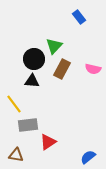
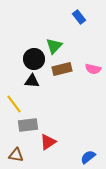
brown rectangle: rotated 48 degrees clockwise
